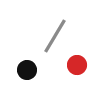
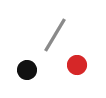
gray line: moved 1 px up
